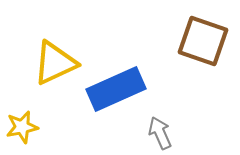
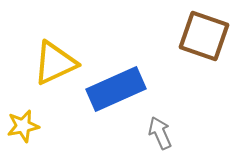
brown square: moved 1 px right, 5 px up
yellow star: moved 1 px right, 1 px up
